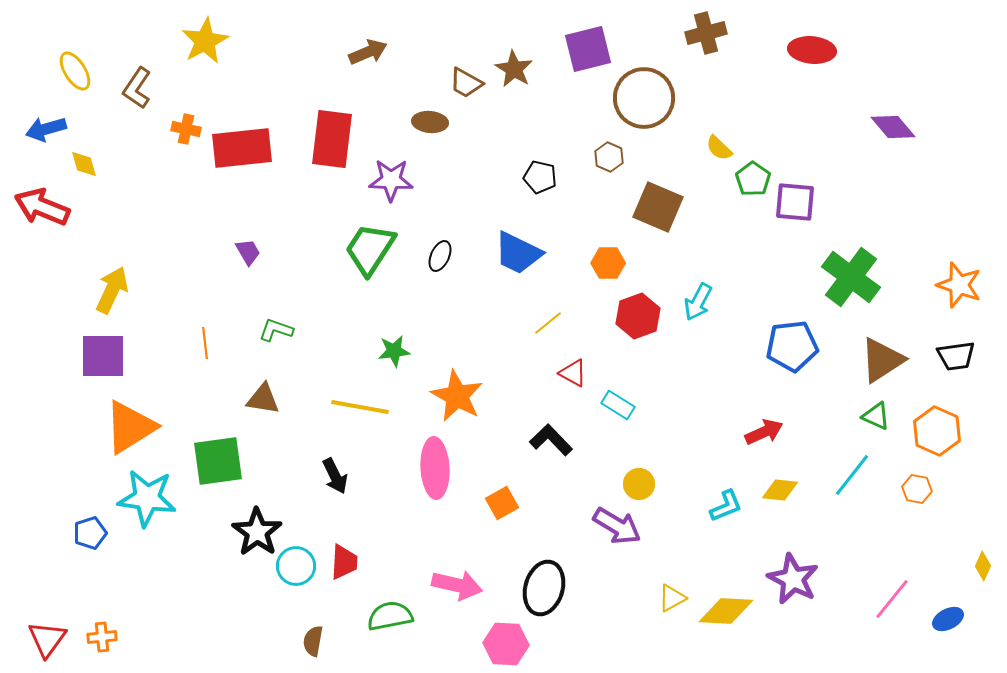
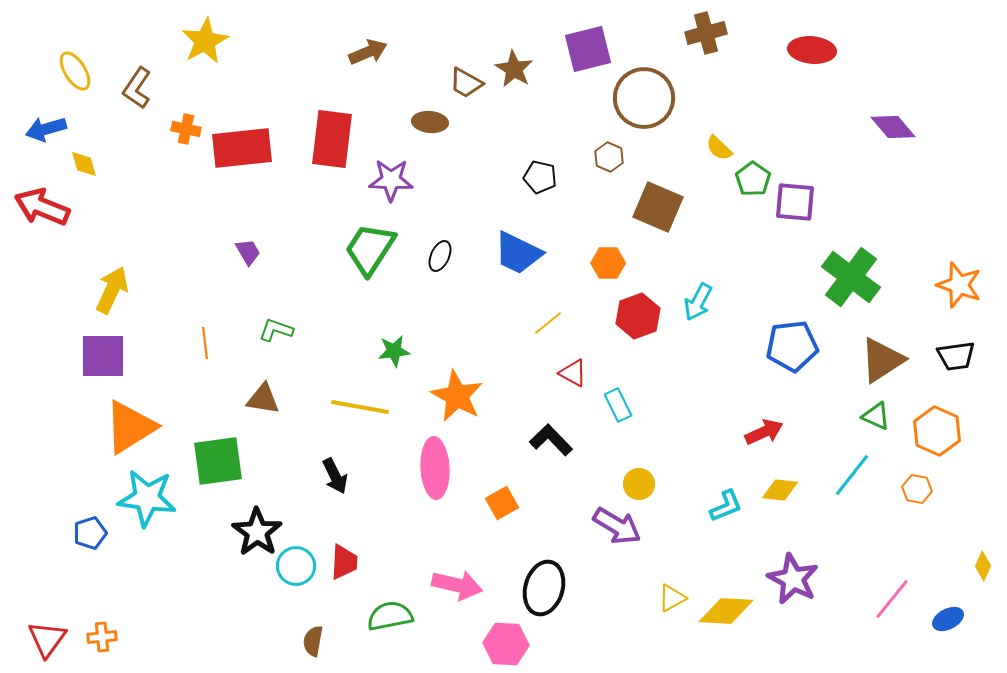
cyan rectangle at (618, 405): rotated 32 degrees clockwise
